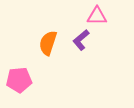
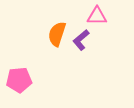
orange semicircle: moved 9 px right, 9 px up
